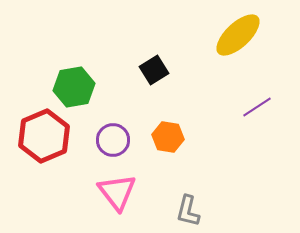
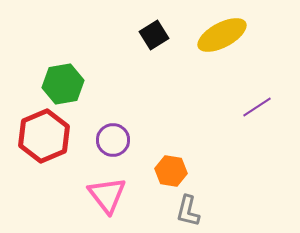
yellow ellipse: moved 16 px left; rotated 15 degrees clockwise
black square: moved 35 px up
green hexagon: moved 11 px left, 3 px up
orange hexagon: moved 3 px right, 34 px down
pink triangle: moved 10 px left, 3 px down
